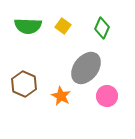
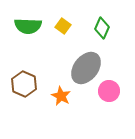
pink circle: moved 2 px right, 5 px up
